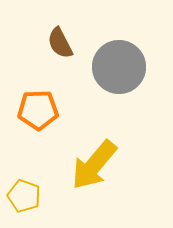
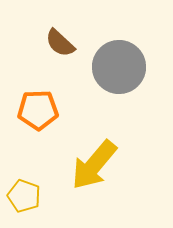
brown semicircle: rotated 20 degrees counterclockwise
